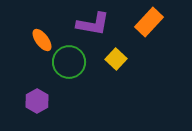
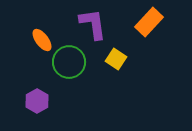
purple L-shape: rotated 108 degrees counterclockwise
yellow square: rotated 10 degrees counterclockwise
